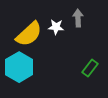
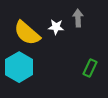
yellow semicircle: moved 2 px left, 1 px up; rotated 84 degrees clockwise
green rectangle: rotated 12 degrees counterclockwise
